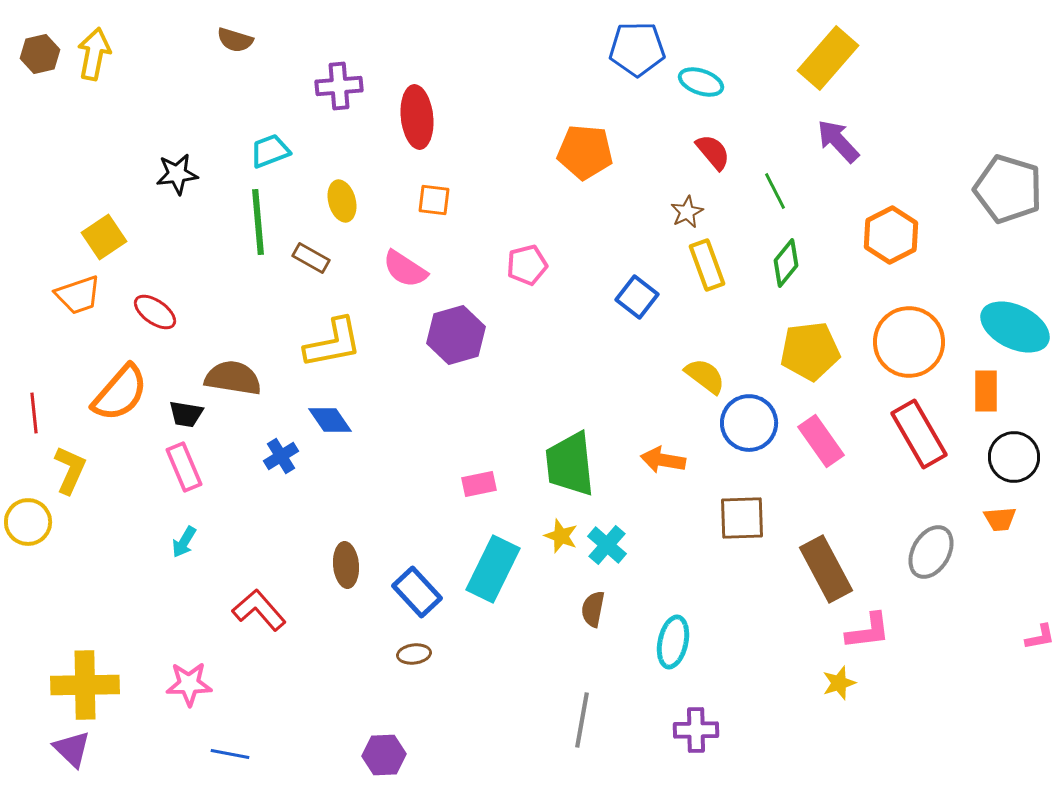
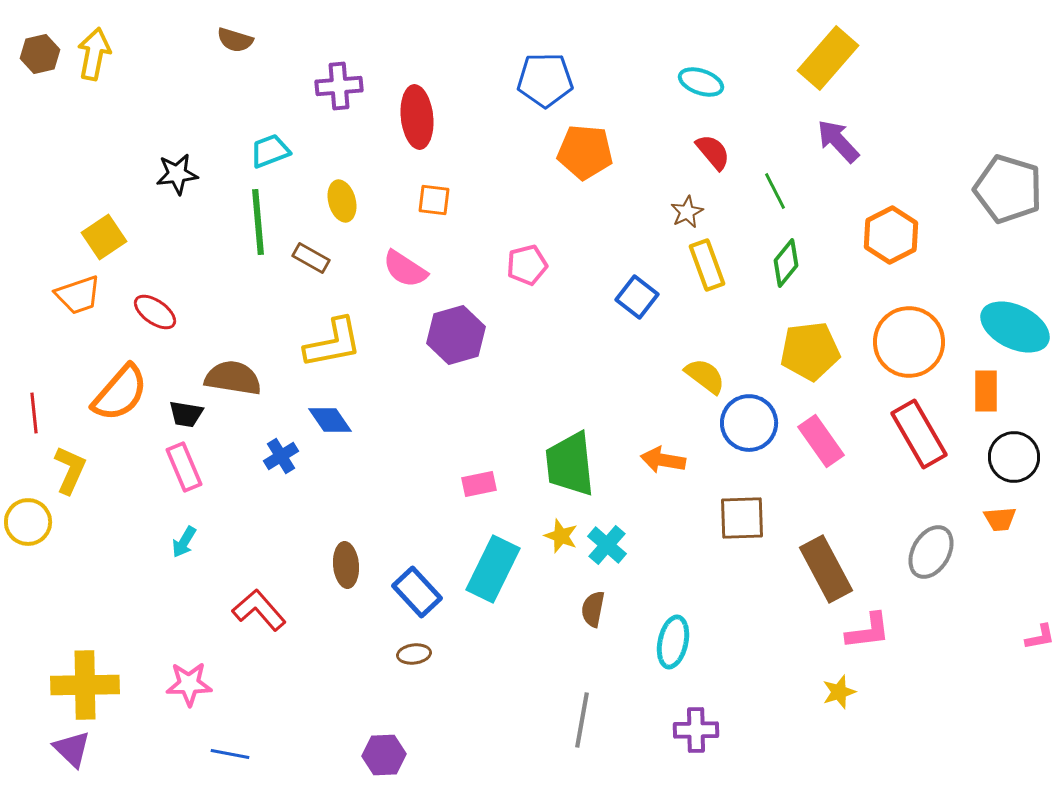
blue pentagon at (637, 49): moved 92 px left, 31 px down
yellow star at (839, 683): moved 9 px down
